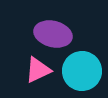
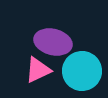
purple ellipse: moved 8 px down
